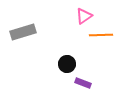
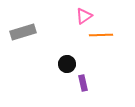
purple rectangle: rotated 56 degrees clockwise
